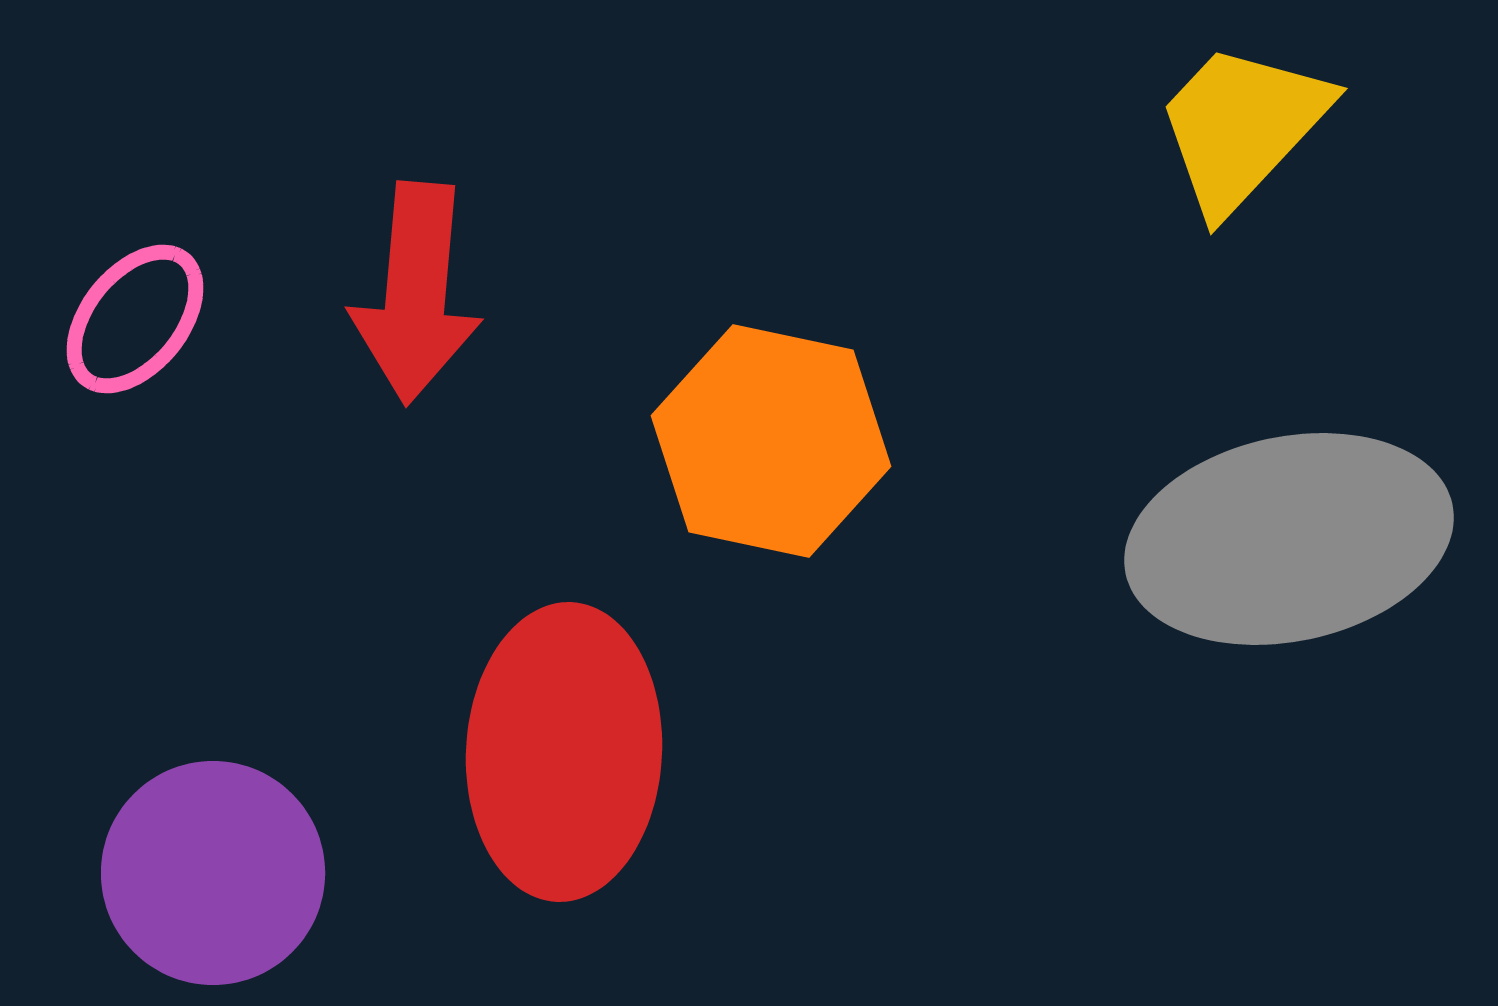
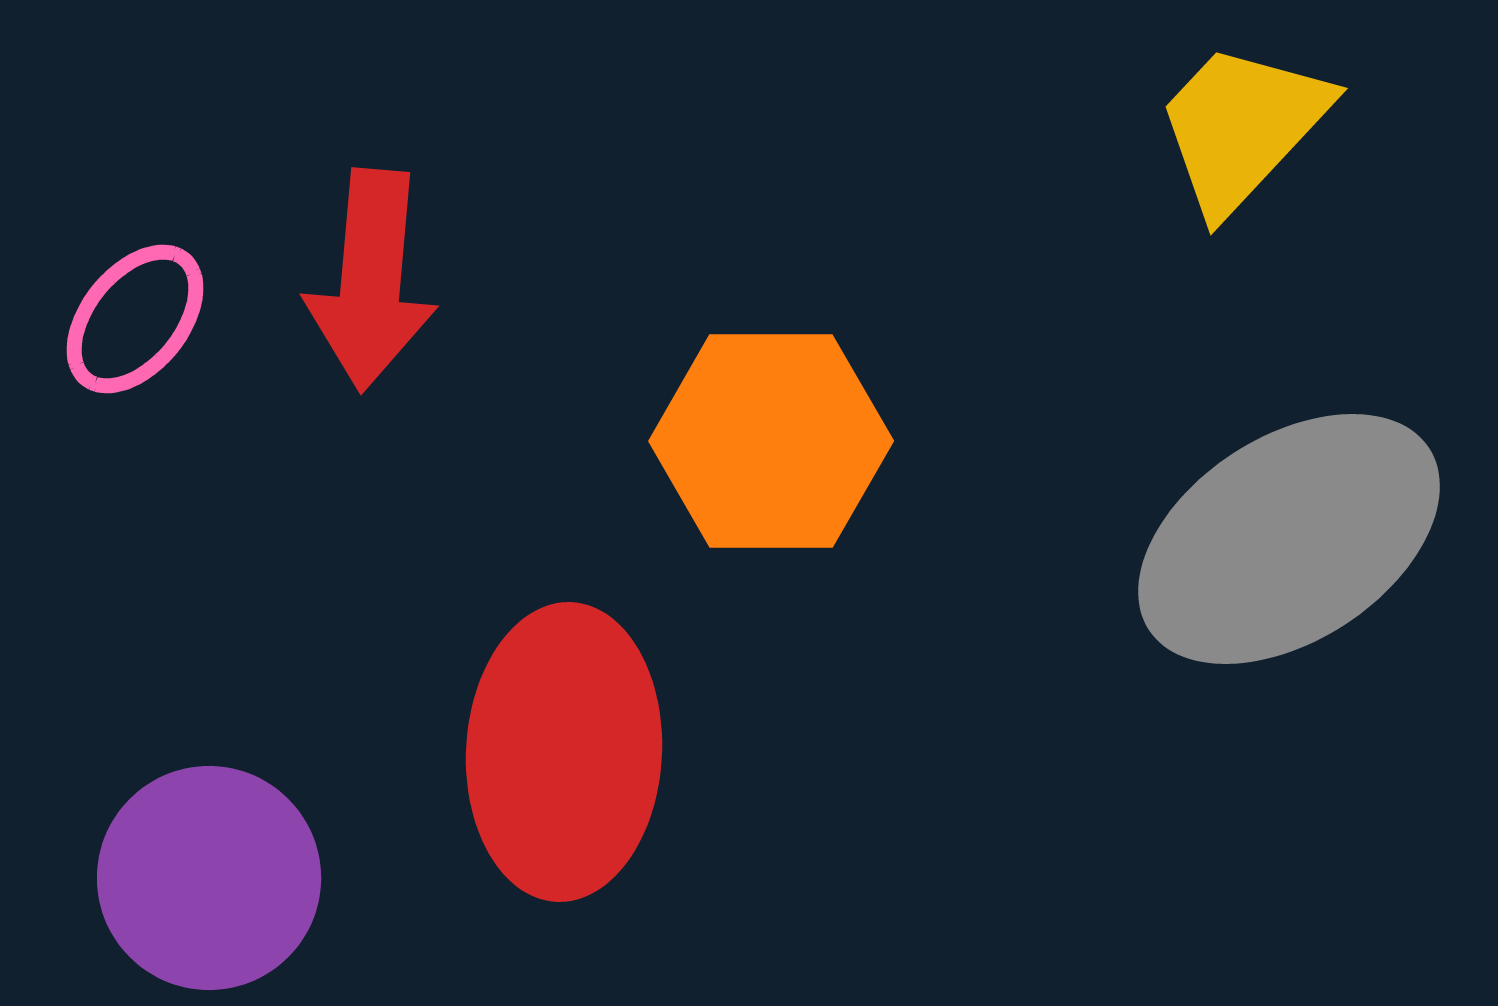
red arrow: moved 45 px left, 13 px up
orange hexagon: rotated 12 degrees counterclockwise
gray ellipse: rotated 21 degrees counterclockwise
purple circle: moved 4 px left, 5 px down
